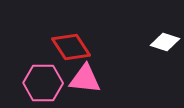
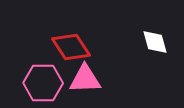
white diamond: moved 10 px left; rotated 56 degrees clockwise
pink triangle: rotated 8 degrees counterclockwise
